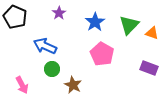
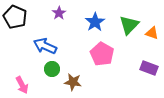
brown star: moved 3 px up; rotated 18 degrees counterclockwise
